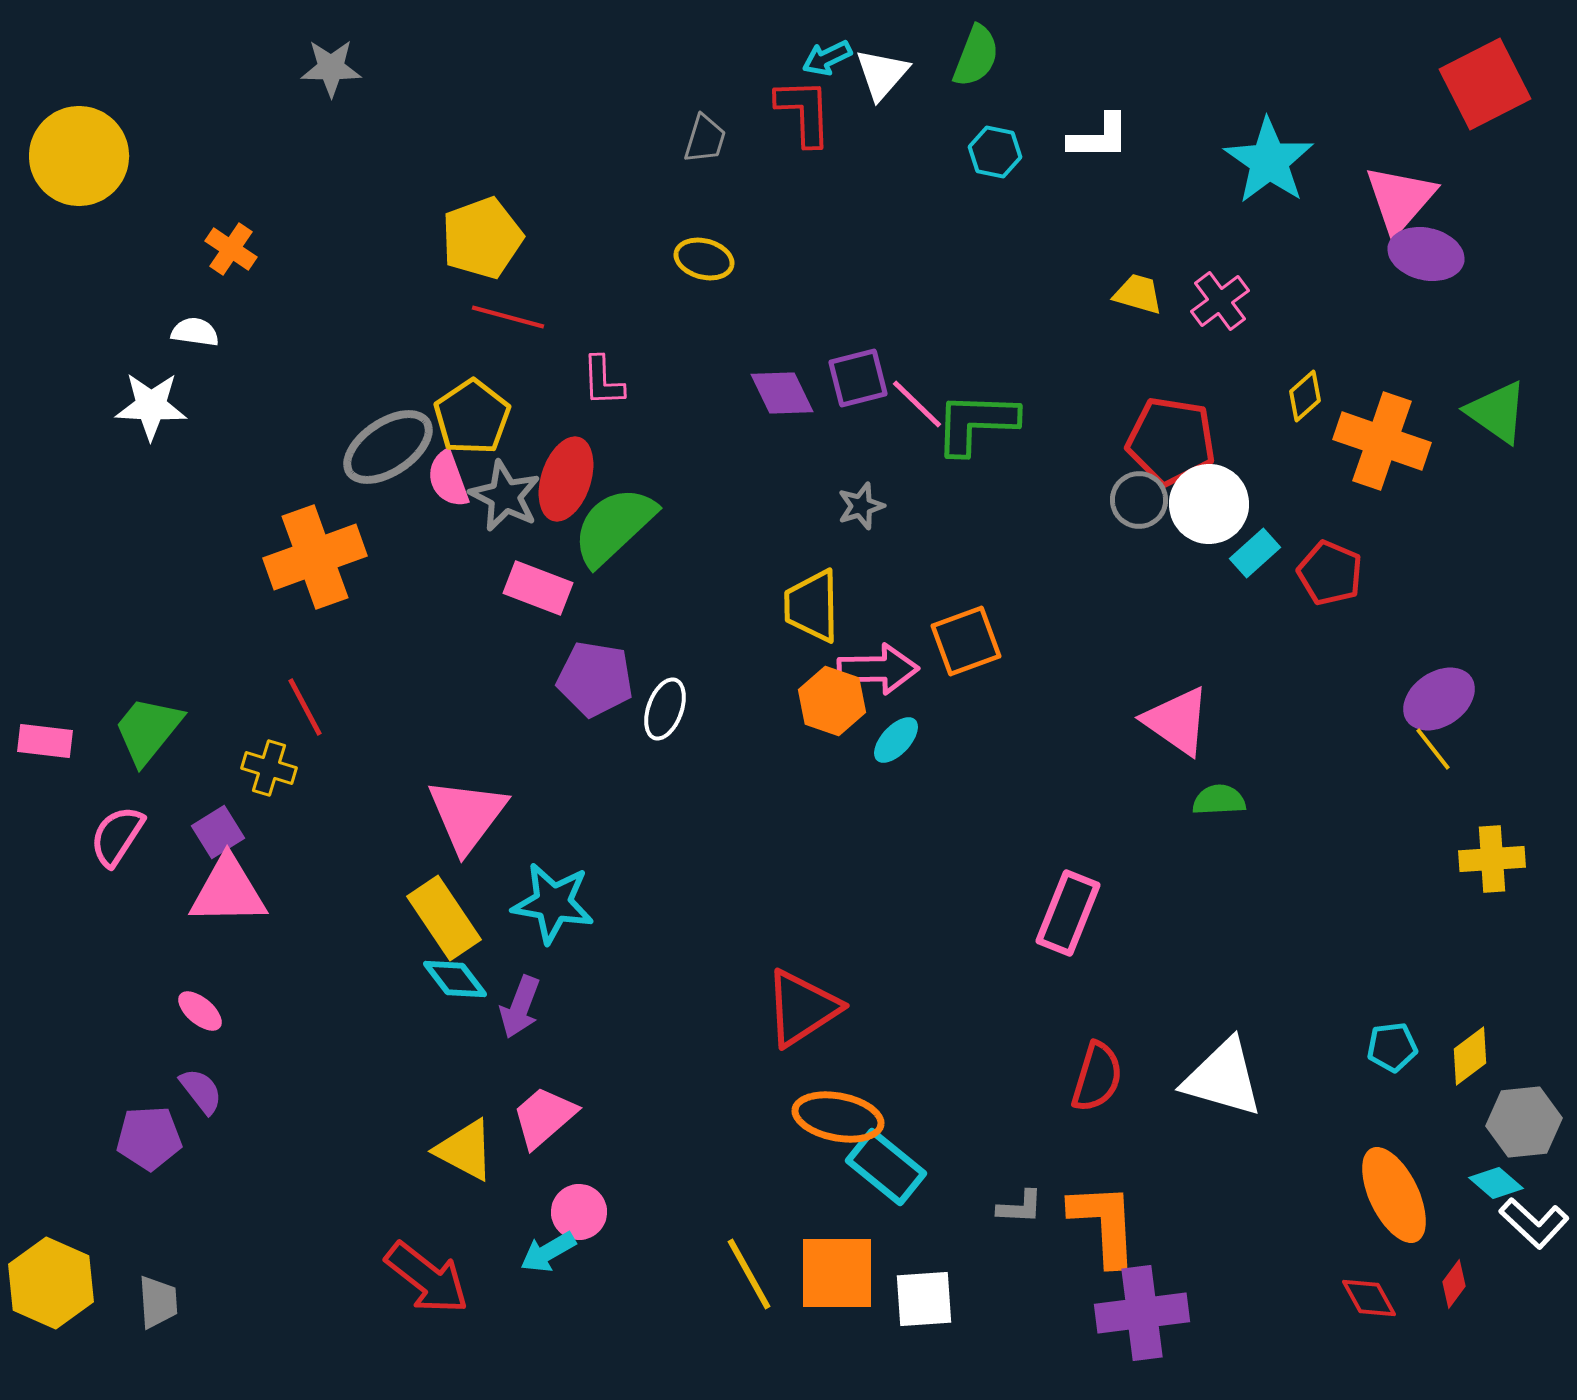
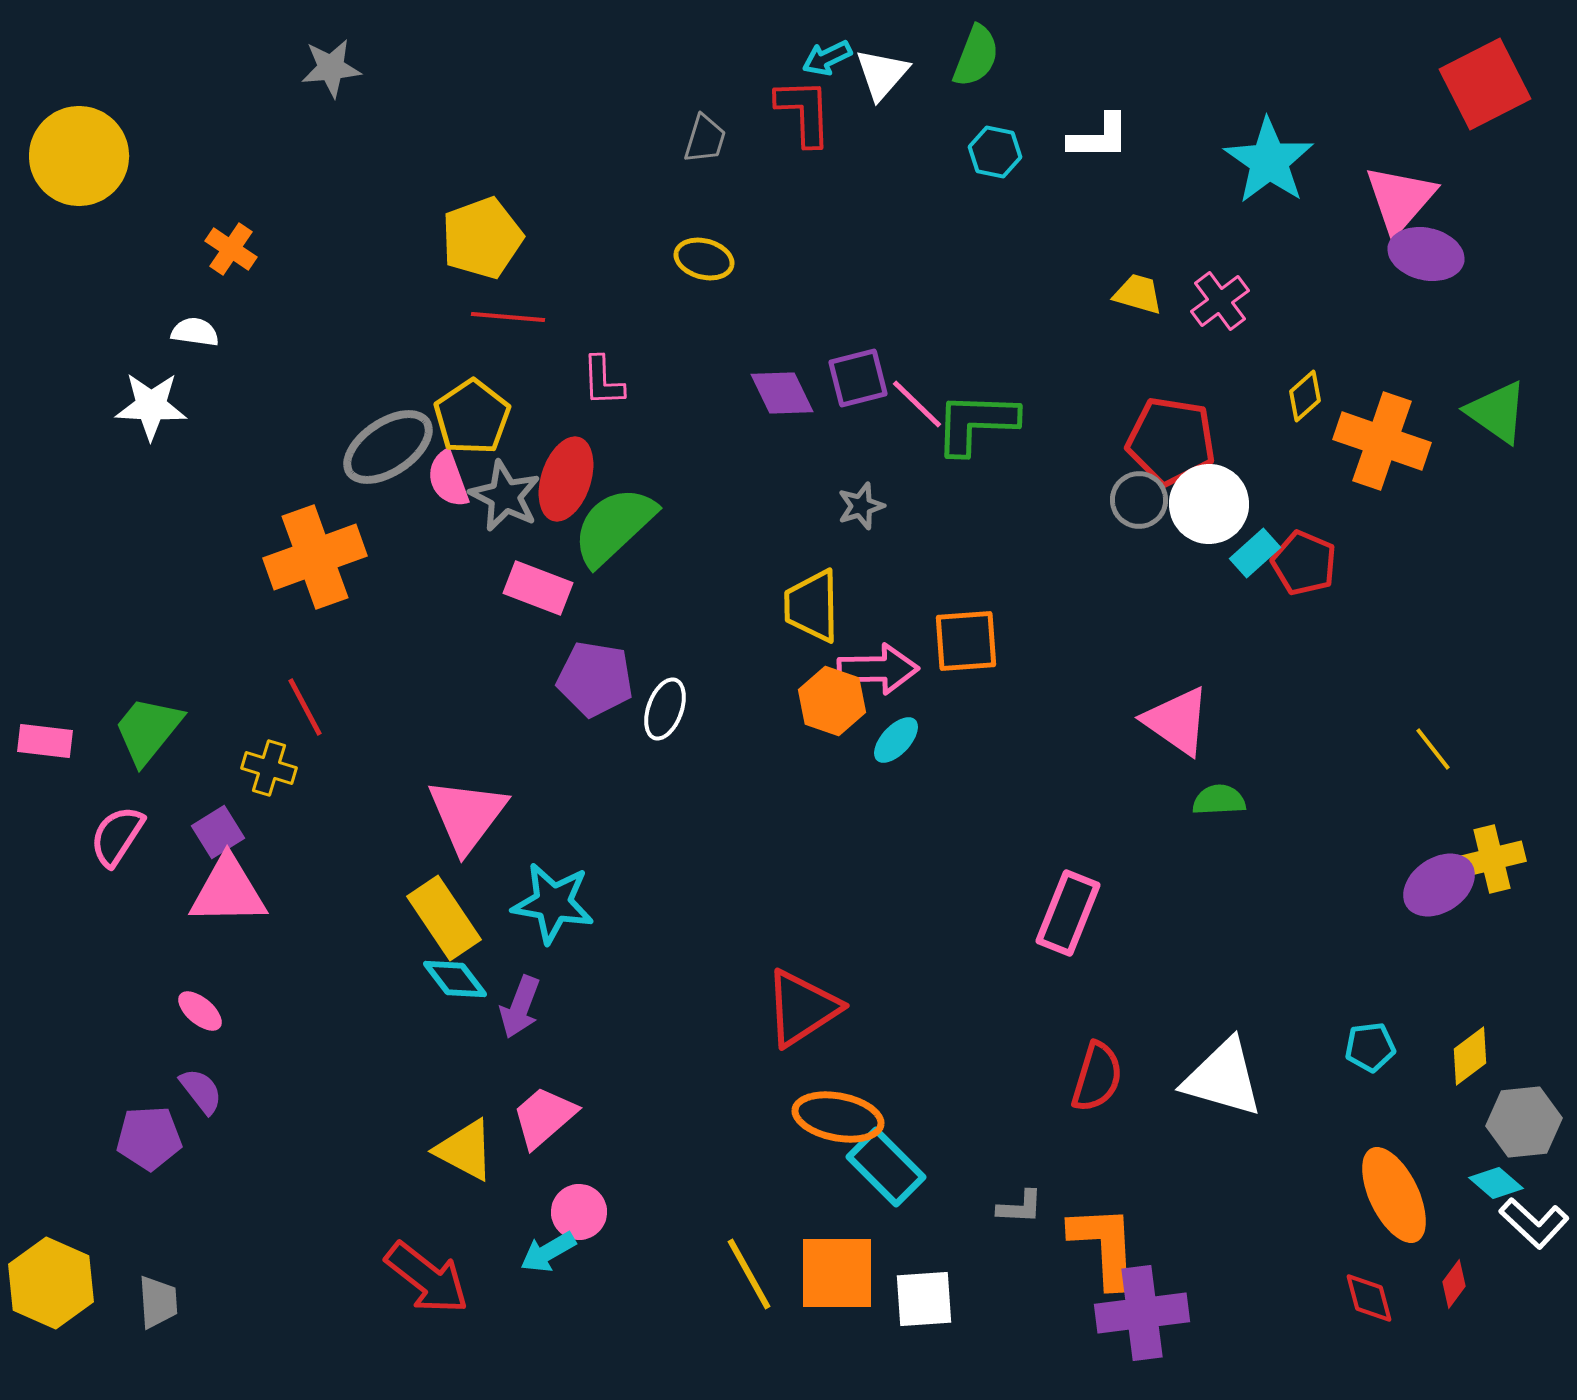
gray star at (331, 68): rotated 6 degrees counterclockwise
red line at (508, 317): rotated 10 degrees counterclockwise
red pentagon at (1330, 573): moved 26 px left, 10 px up
orange square at (966, 641): rotated 16 degrees clockwise
purple ellipse at (1439, 699): moved 186 px down
yellow cross at (1492, 859): rotated 10 degrees counterclockwise
cyan pentagon at (1392, 1047): moved 22 px left
cyan rectangle at (886, 1167): rotated 6 degrees clockwise
orange L-shape at (1104, 1224): moved 22 px down
red diamond at (1369, 1298): rotated 14 degrees clockwise
